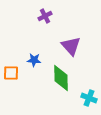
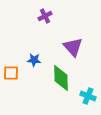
purple triangle: moved 2 px right, 1 px down
cyan cross: moved 1 px left, 2 px up
